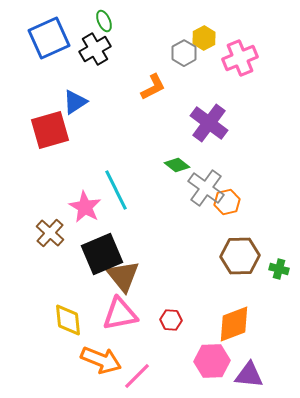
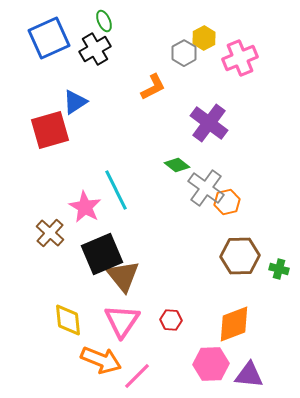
pink triangle: moved 2 px right, 7 px down; rotated 45 degrees counterclockwise
pink hexagon: moved 1 px left, 3 px down
